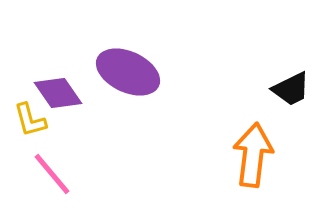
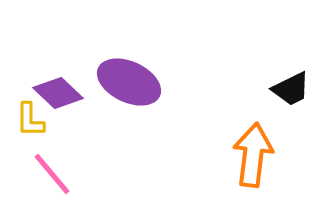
purple ellipse: moved 1 px right, 10 px down
purple diamond: rotated 12 degrees counterclockwise
yellow L-shape: rotated 15 degrees clockwise
